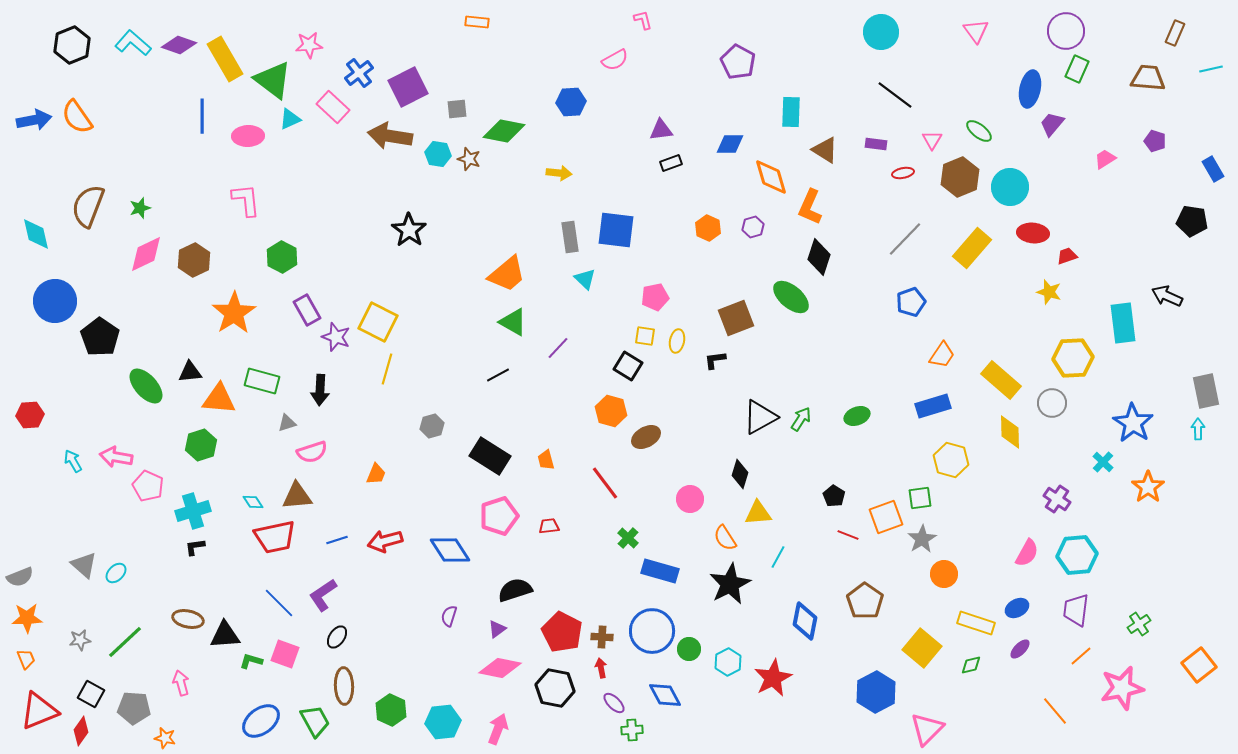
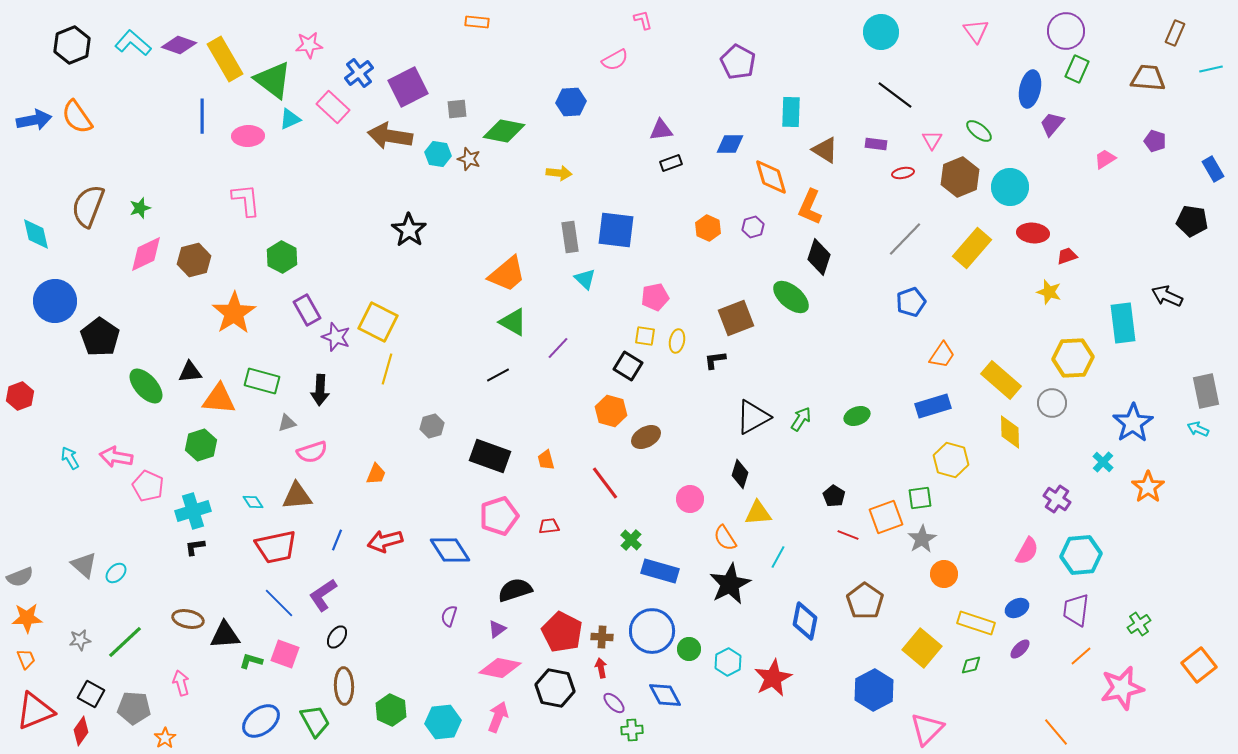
brown hexagon at (194, 260): rotated 12 degrees clockwise
red hexagon at (30, 415): moved 10 px left, 19 px up; rotated 16 degrees counterclockwise
black triangle at (760, 417): moved 7 px left
blue star at (1133, 423): rotated 6 degrees clockwise
cyan arrow at (1198, 429): rotated 65 degrees counterclockwise
black rectangle at (490, 456): rotated 12 degrees counterclockwise
cyan arrow at (73, 461): moved 3 px left, 3 px up
red trapezoid at (275, 537): moved 1 px right, 10 px down
green cross at (628, 538): moved 3 px right, 2 px down
blue line at (337, 540): rotated 50 degrees counterclockwise
pink semicircle at (1027, 553): moved 2 px up
cyan hexagon at (1077, 555): moved 4 px right
blue hexagon at (876, 692): moved 2 px left, 2 px up
red triangle at (39, 711): moved 4 px left
orange line at (1055, 711): moved 1 px right, 21 px down
pink arrow at (498, 729): moved 12 px up
orange star at (165, 738): rotated 25 degrees clockwise
